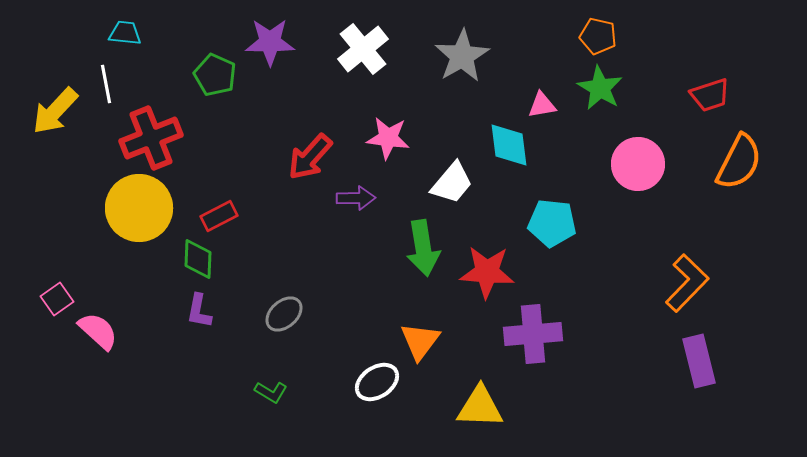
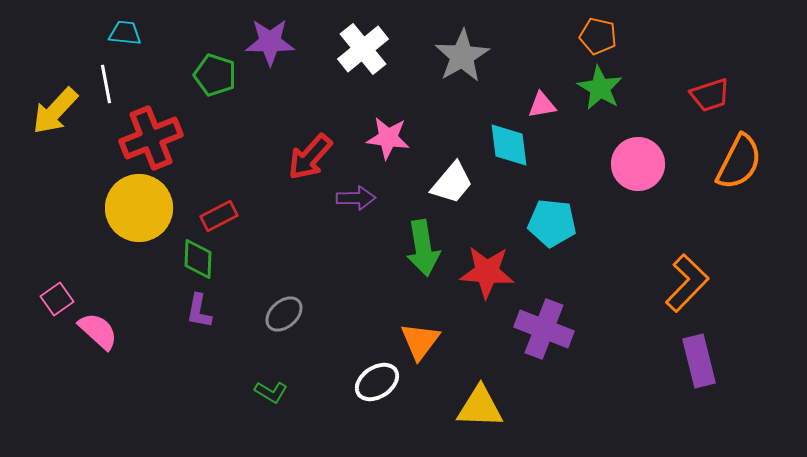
green pentagon: rotated 6 degrees counterclockwise
purple cross: moved 11 px right, 5 px up; rotated 26 degrees clockwise
